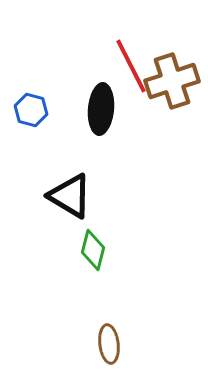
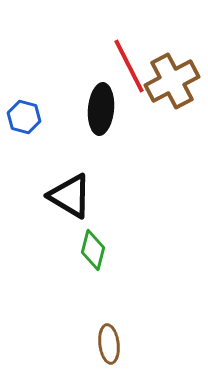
red line: moved 2 px left
brown cross: rotated 10 degrees counterclockwise
blue hexagon: moved 7 px left, 7 px down
